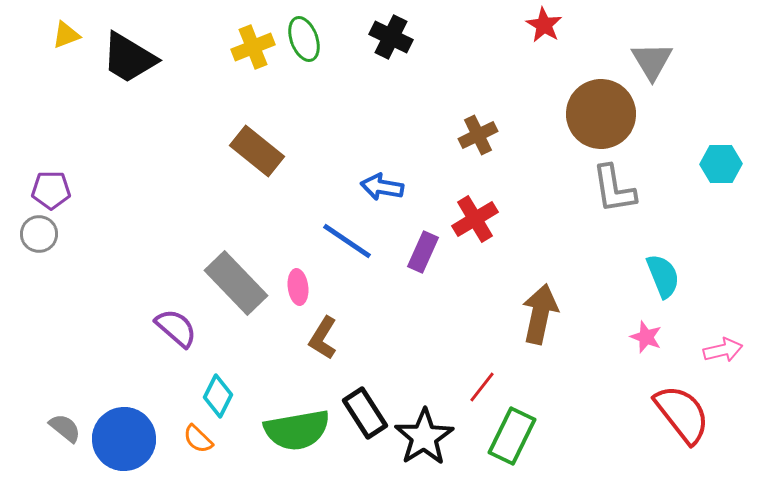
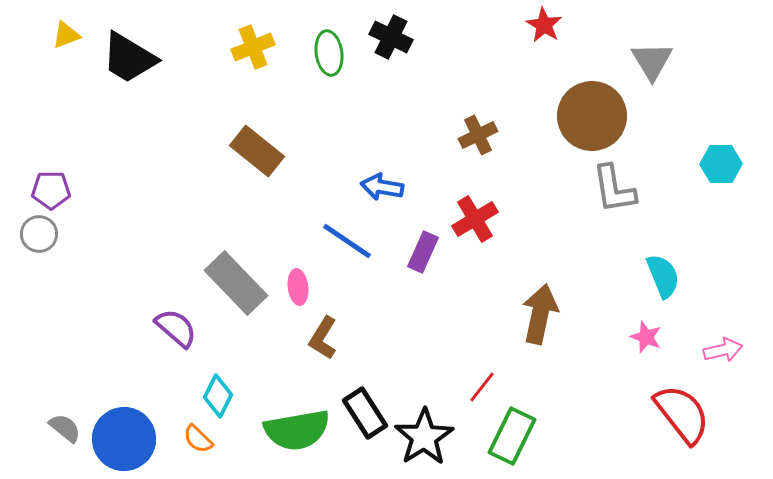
green ellipse: moved 25 px right, 14 px down; rotated 12 degrees clockwise
brown circle: moved 9 px left, 2 px down
